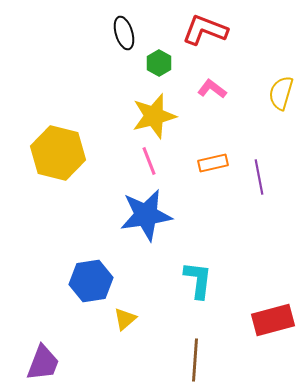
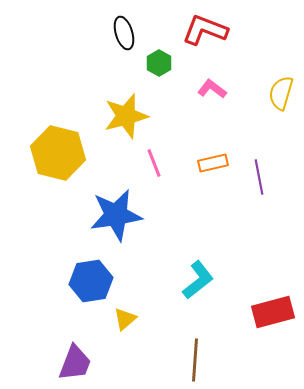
yellow star: moved 28 px left
pink line: moved 5 px right, 2 px down
blue star: moved 30 px left
cyan L-shape: rotated 45 degrees clockwise
red rectangle: moved 8 px up
purple trapezoid: moved 32 px right
